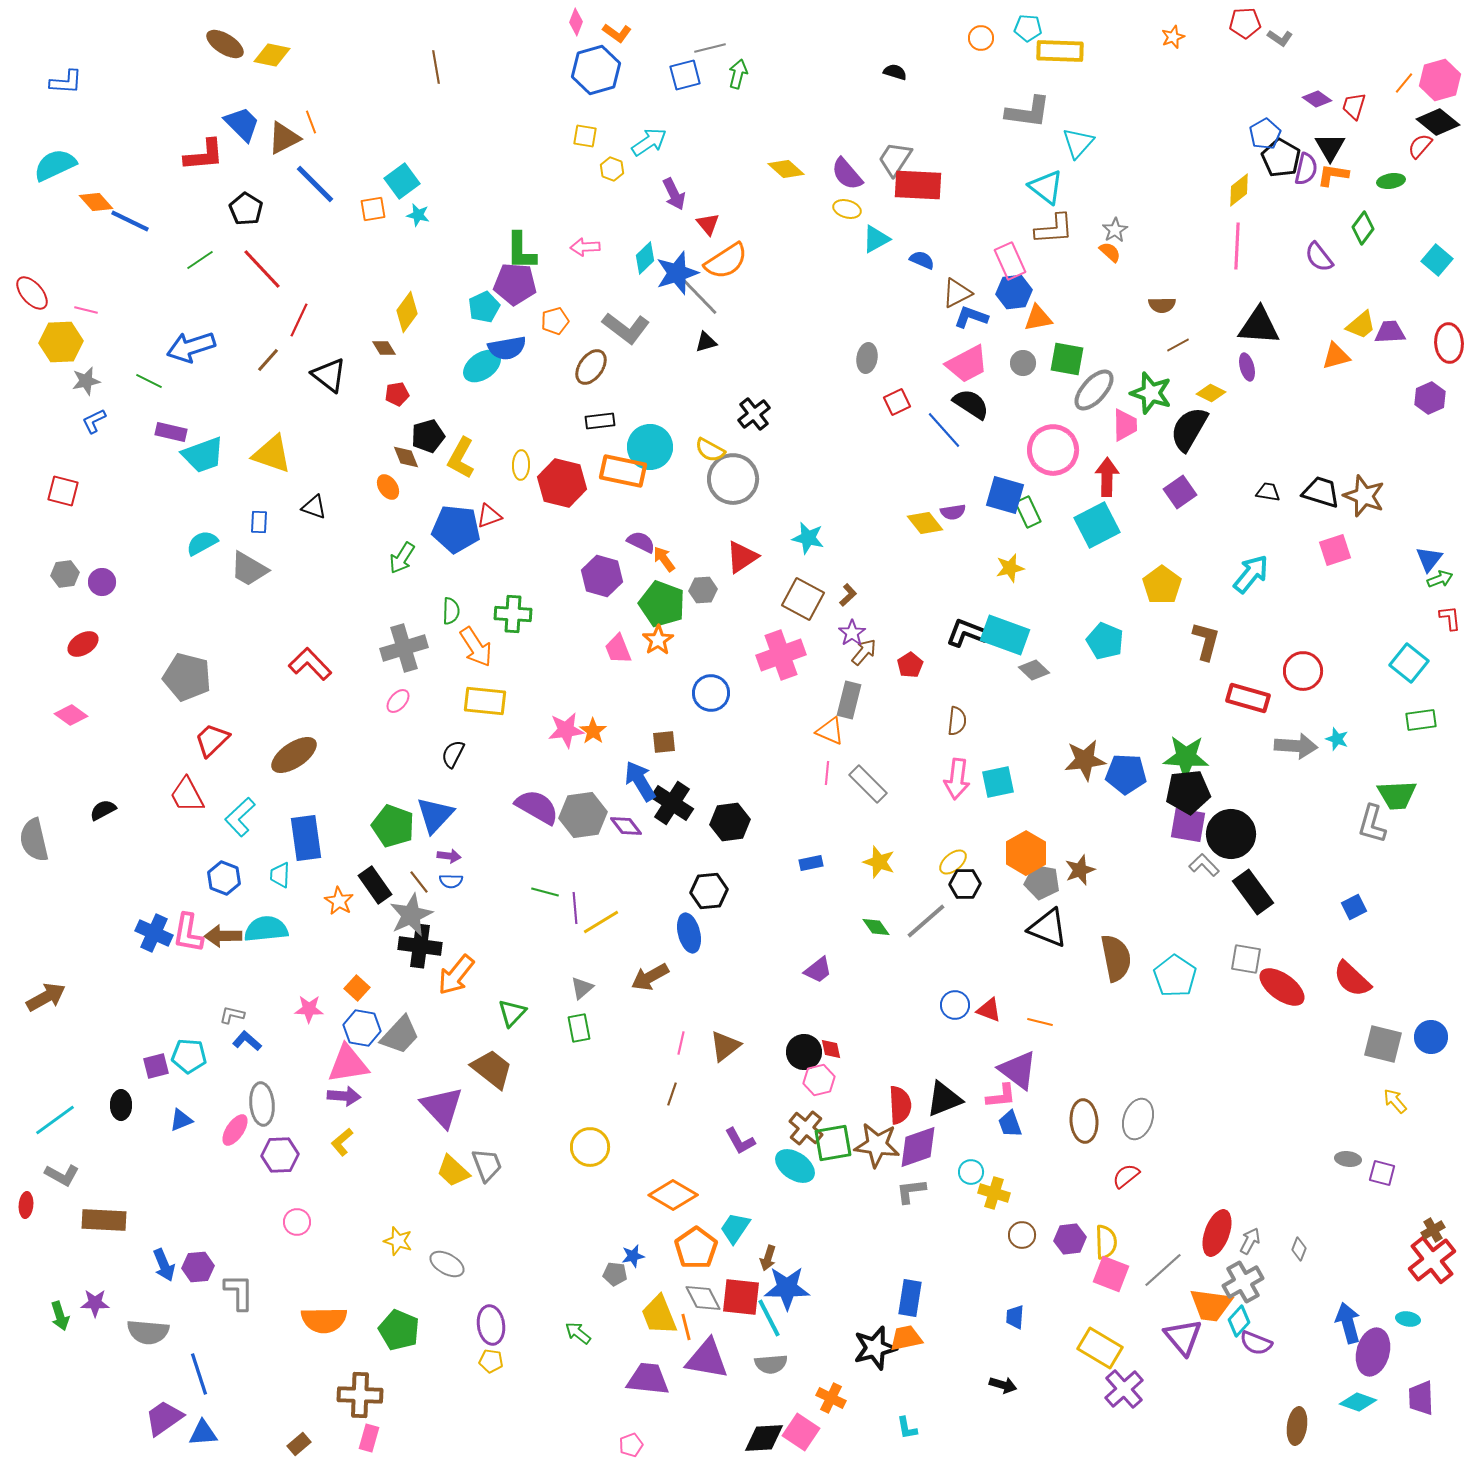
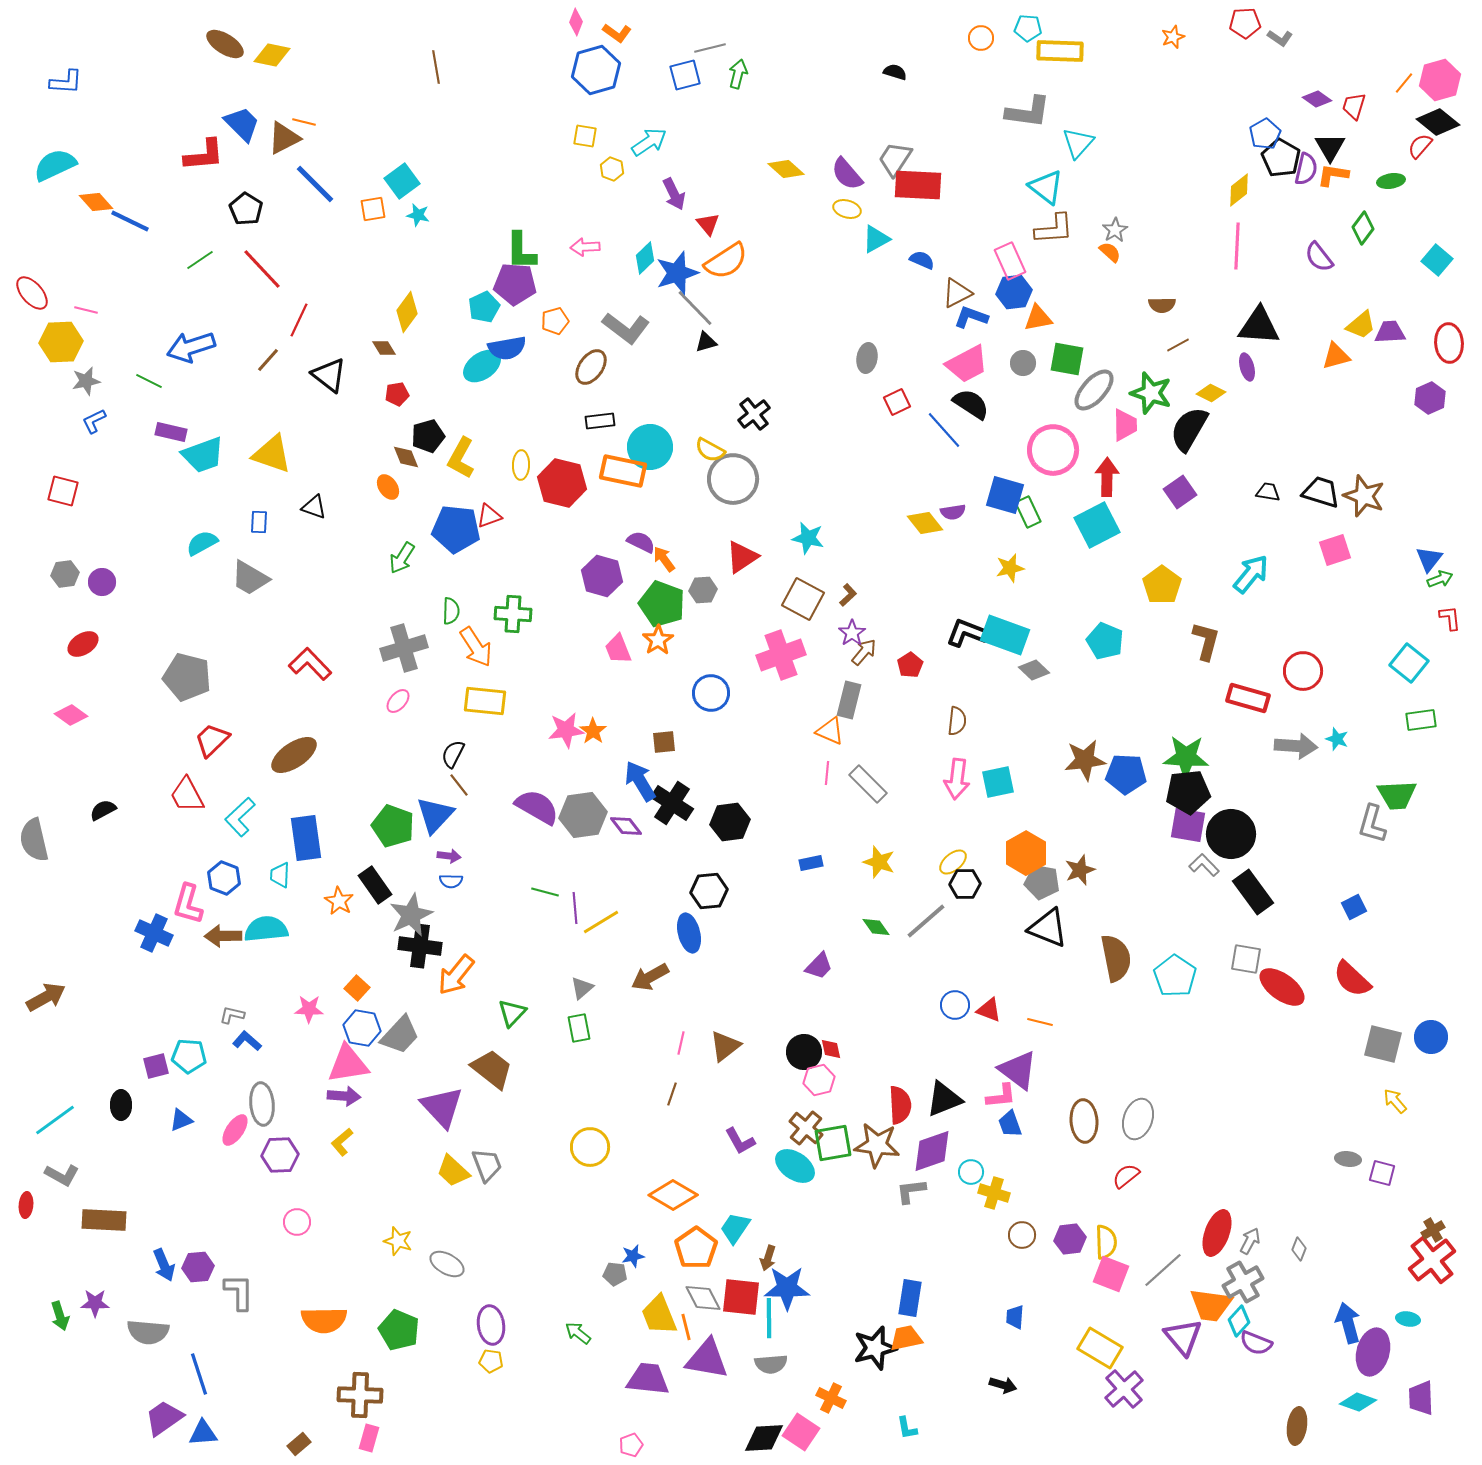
orange line at (311, 122): moved 7 px left; rotated 55 degrees counterclockwise
gray line at (700, 297): moved 5 px left, 11 px down
gray trapezoid at (249, 569): moved 1 px right, 9 px down
brown line at (419, 882): moved 40 px right, 97 px up
pink L-shape at (188, 933): moved 29 px up; rotated 6 degrees clockwise
purple trapezoid at (818, 970): moved 1 px right, 4 px up; rotated 8 degrees counterclockwise
purple diamond at (918, 1147): moved 14 px right, 4 px down
cyan line at (769, 1318): rotated 27 degrees clockwise
